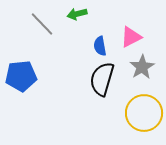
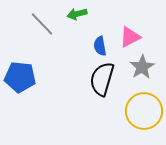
pink triangle: moved 1 px left
blue pentagon: moved 1 px left, 1 px down; rotated 12 degrees clockwise
yellow circle: moved 2 px up
